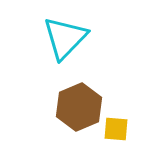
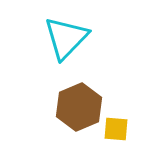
cyan triangle: moved 1 px right
